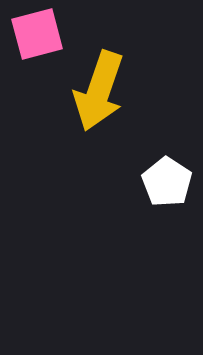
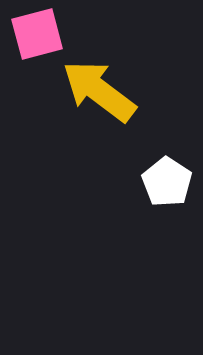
yellow arrow: rotated 108 degrees clockwise
